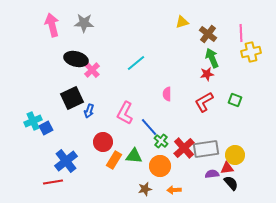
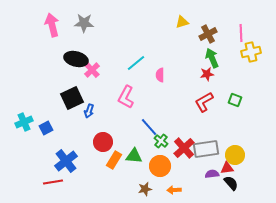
brown cross: rotated 24 degrees clockwise
pink semicircle: moved 7 px left, 19 px up
pink L-shape: moved 1 px right, 16 px up
cyan cross: moved 9 px left, 1 px down
